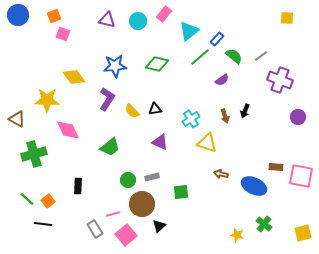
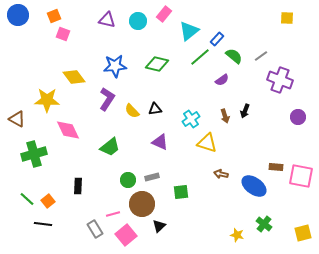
blue ellipse at (254, 186): rotated 10 degrees clockwise
